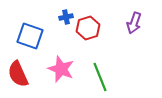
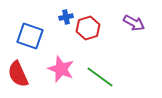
purple arrow: rotated 80 degrees counterclockwise
green line: rotated 32 degrees counterclockwise
